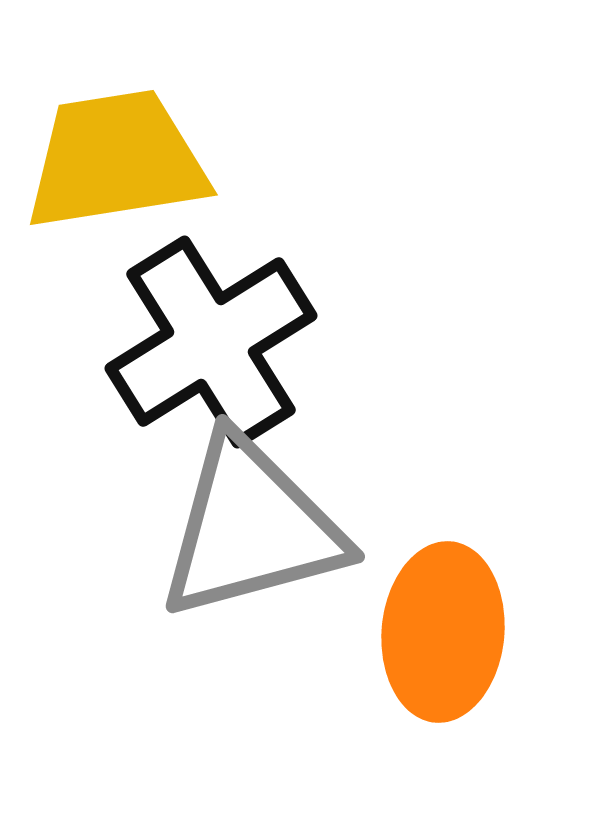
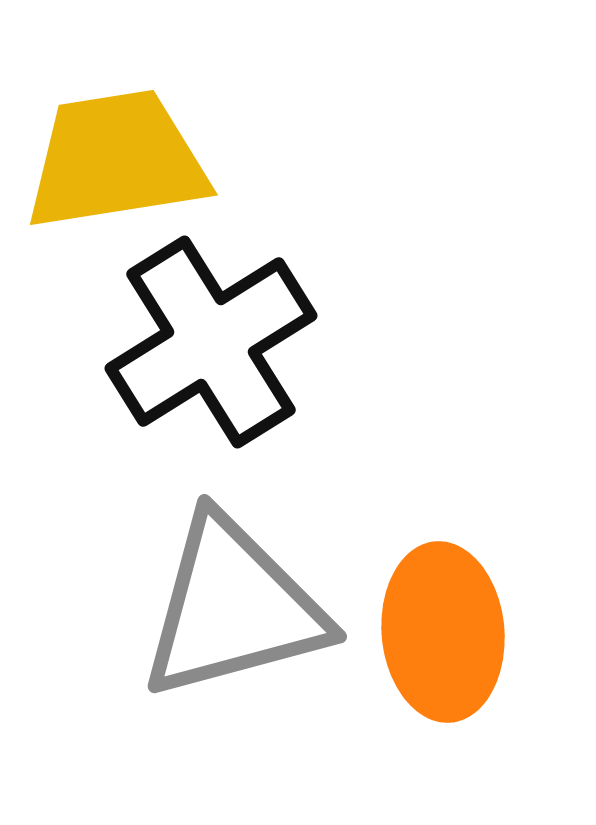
gray triangle: moved 18 px left, 80 px down
orange ellipse: rotated 10 degrees counterclockwise
